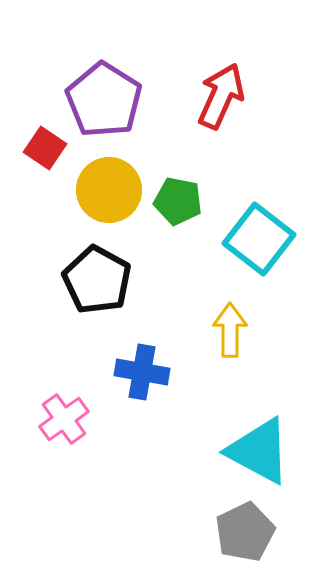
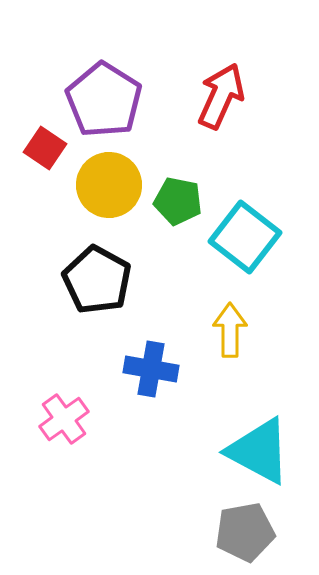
yellow circle: moved 5 px up
cyan square: moved 14 px left, 2 px up
blue cross: moved 9 px right, 3 px up
gray pentagon: rotated 16 degrees clockwise
